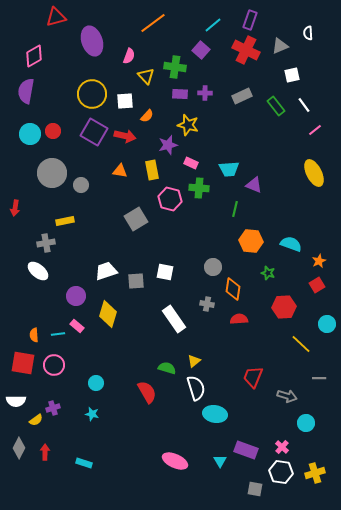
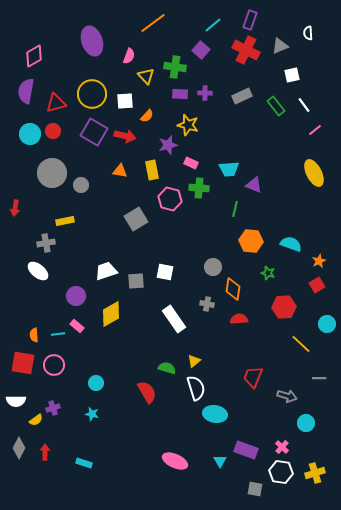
red triangle at (56, 17): moved 86 px down
yellow diamond at (108, 314): moved 3 px right; rotated 44 degrees clockwise
